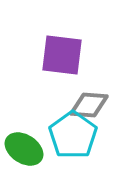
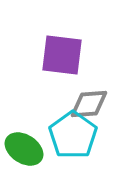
gray diamond: moved 1 px up; rotated 9 degrees counterclockwise
